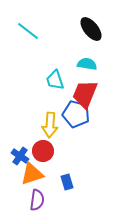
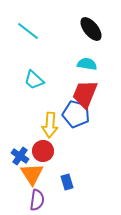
cyan trapezoid: moved 21 px left; rotated 30 degrees counterclockwise
orange triangle: rotated 45 degrees counterclockwise
